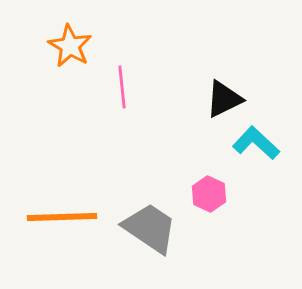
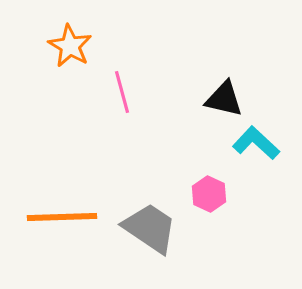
pink line: moved 5 px down; rotated 9 degrees counterclockwise
black triangle: rotated 39 degrees clockwise
